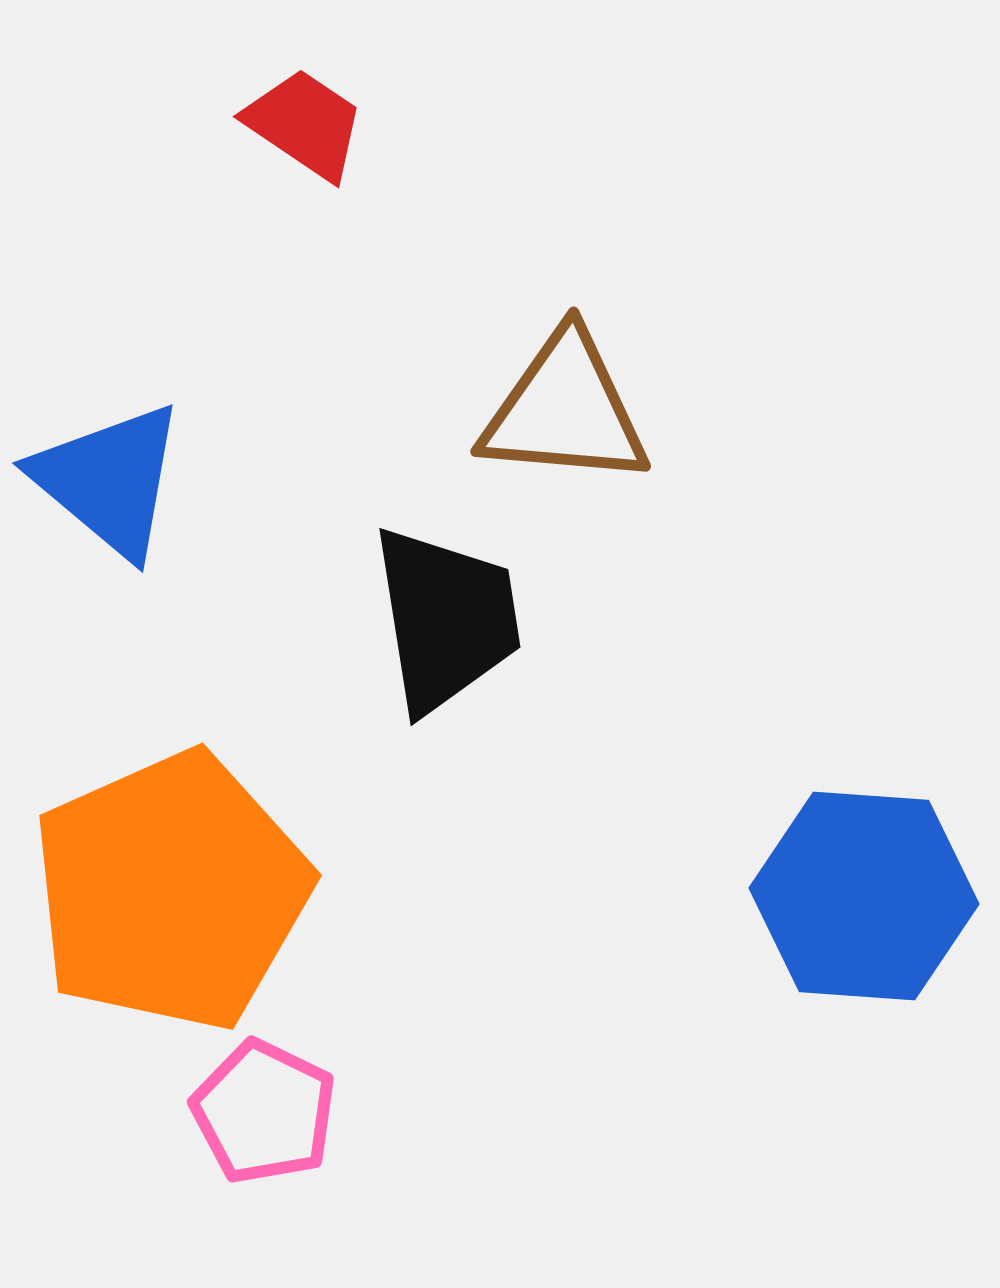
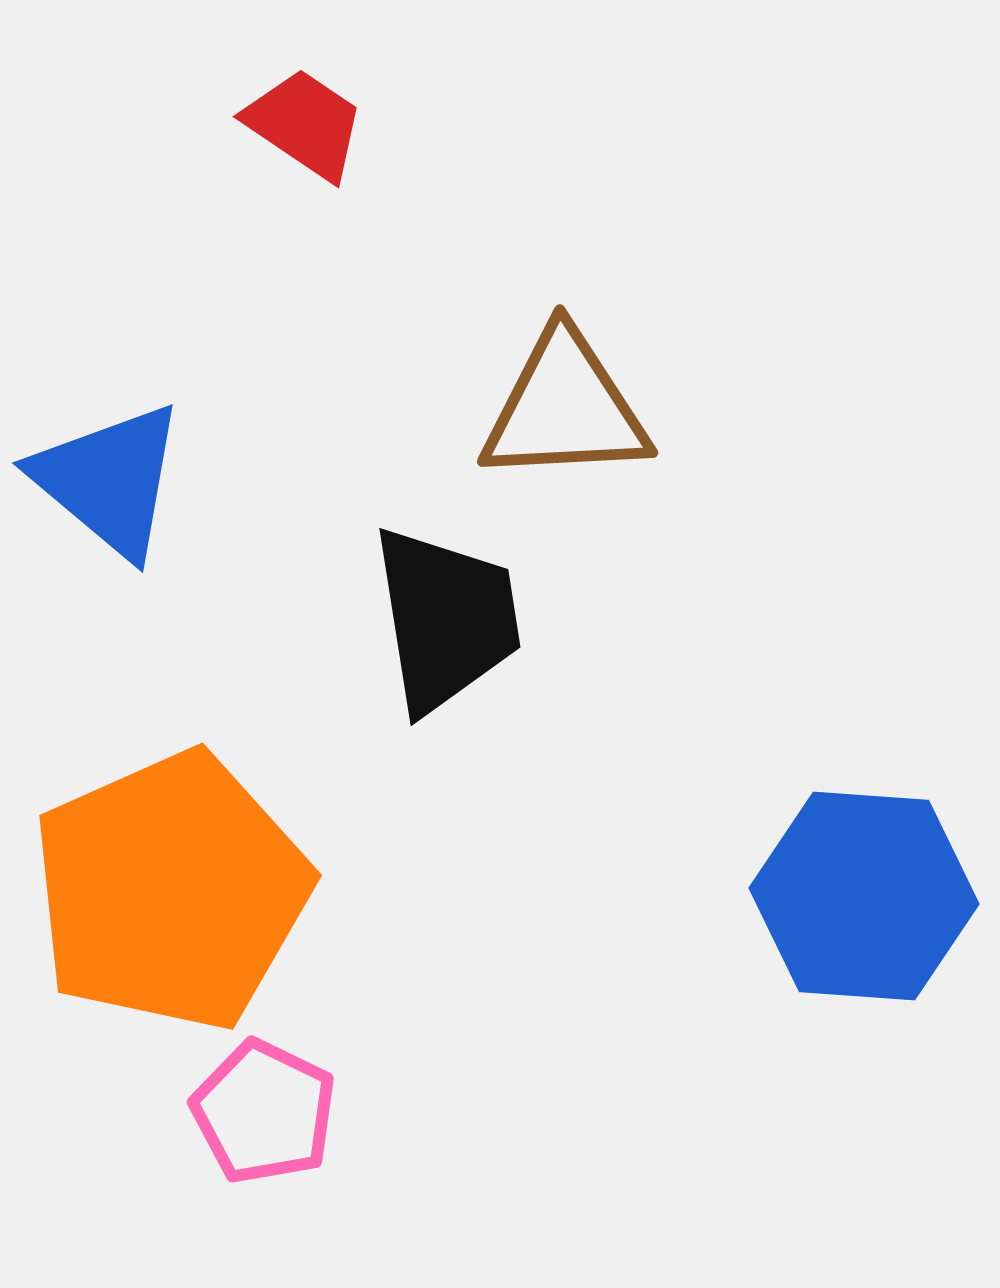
brown triangle: moved 2 px up; rotated 8 degrees counterclockwise
